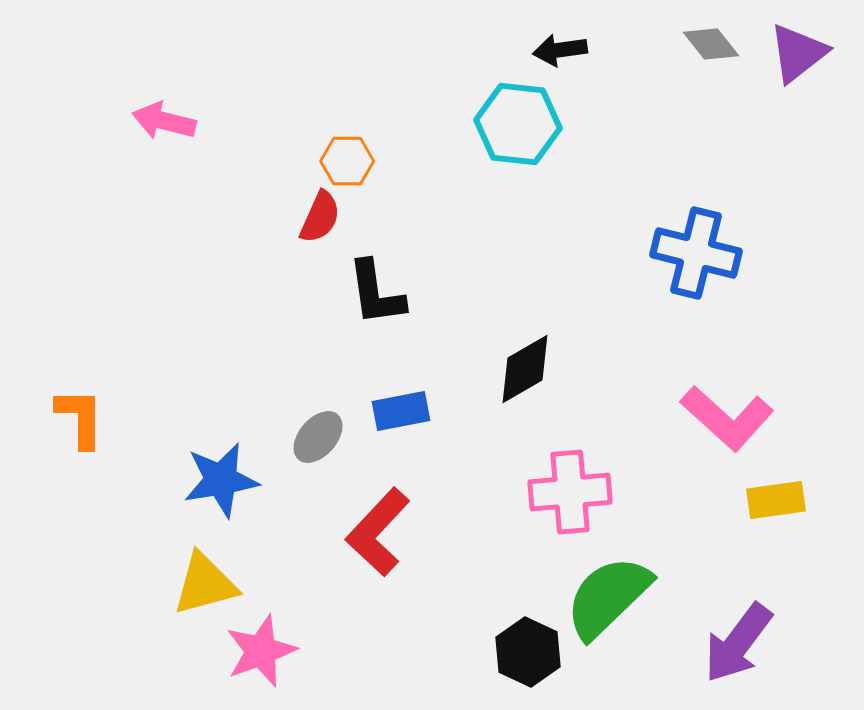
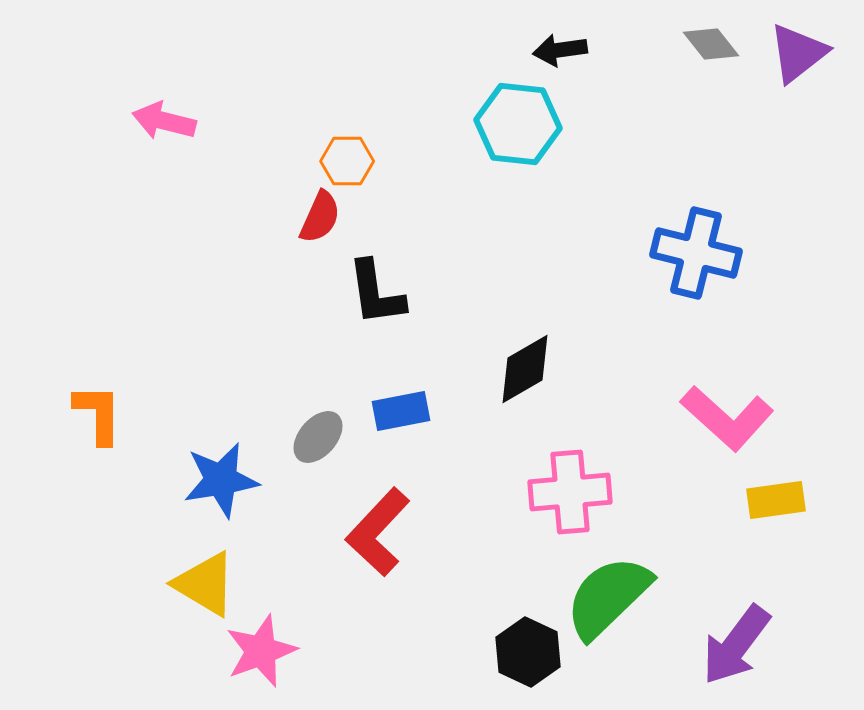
orange L-shape: moved 18 px right, 4 px up
yellow triangle: rotated 46 degrees clockwise
purple arrow: moved 2 px left, 2 px down
